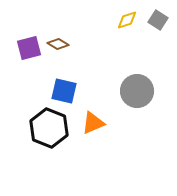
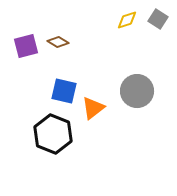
gray square: moved 1 px up
brown diamond: moved 2 px up
purple square: moved 3 px left, 2 px up
orange triangle: moved 15 px up; rotated 15 degrees counterclockwise
black hexagon: moved 4 px right, 6 px down
